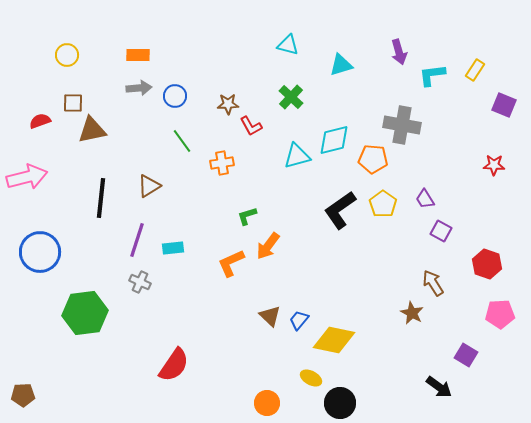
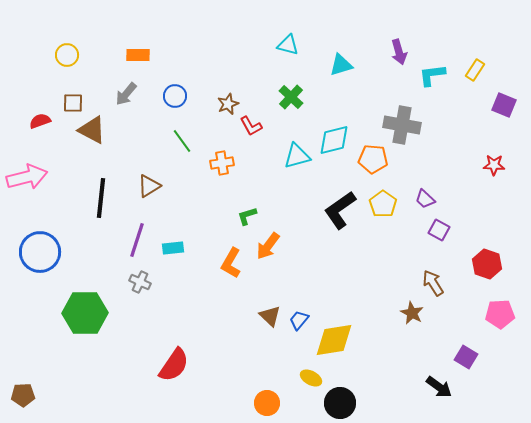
gray arrow at (139, 88): moved 13 px left, 6 px down; rotated 135 degrees clockwise
brown star at (228, 104): rotated 20 degrees counterclockwise
brown triangle at (92, 130): rotated 40 degrees clockwise
purple trapezoid at (425, 199): rotated 15 degrees counterclockwise
purple square at (441, 231): moved 2 px left, 1 px up
orange L-shape at (231, 263): rotated 36 degrees counterclockwise
green hexagon at (85, 313): rotated 6 degrees clockwise
yellow diamond at (334, 340): rotated 21 degrees counterclockwise
purple square at (466, 355): moved 2 px down
